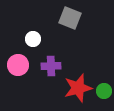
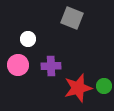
gray square: moved 2 px right
white circle: moved 5 px left
green circle: moved 5 px up
